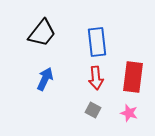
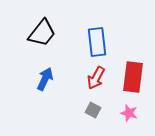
red arrow: rotated 35 degrees clockwise
